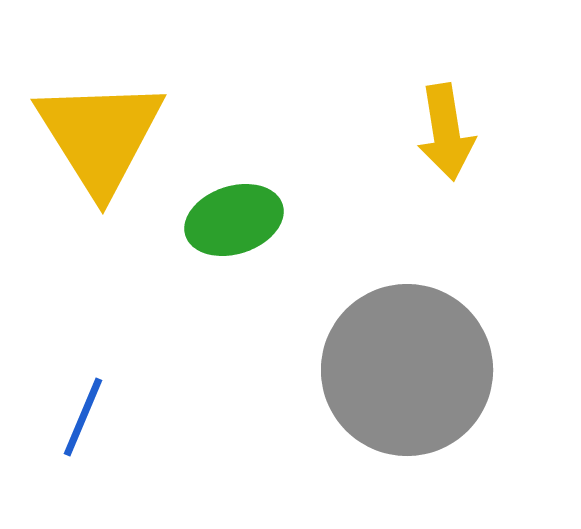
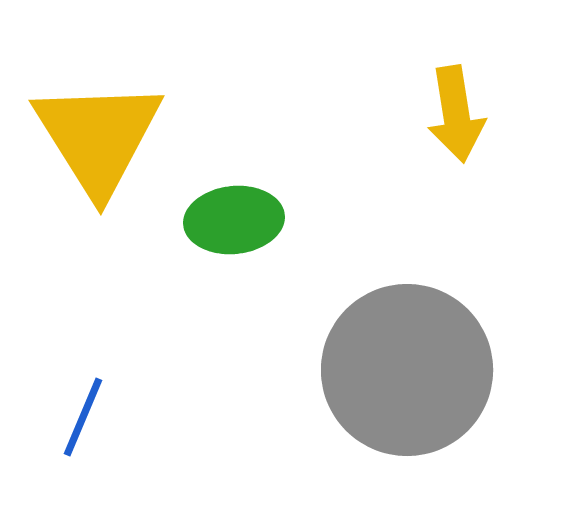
yellow arrow: moved 10 px right, 18 px up
yellow triangle: moved 2 px left, 1 px down
green ellipse: rotated 12 degrees clockwise
